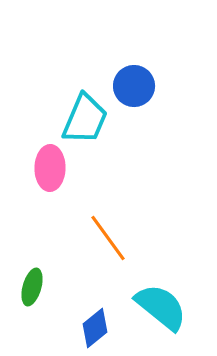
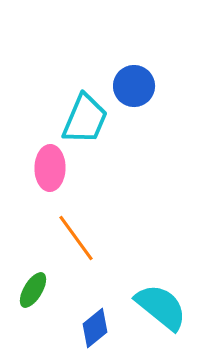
orange line: moved 32 px left
green ellipse: moved 1 px right, 3 px down; rotated 15 degrees clockwise
